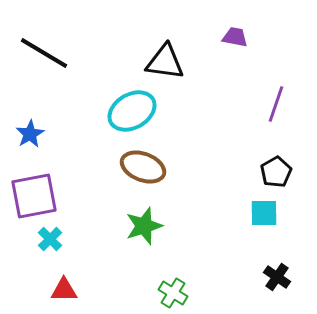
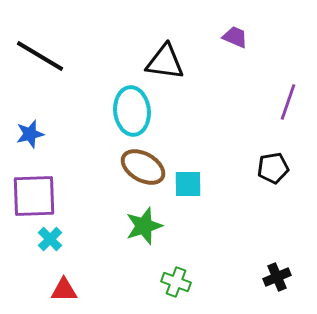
purple trapezoid: rotated 12 degrees clockwise
black line: moved 4 px left, 3 px down
purple line: moved 12 px right, 2 px up
cyan ellipse: rotated 66 degrees counterclockwise
blue star: rotated 16 degrees clockwise
brown ellipse: rotated 9 degrees clockwise
black pentagon: moved 3 px left, 4 px up; rotated 20 degrees clockwise
purple square: rotated 9 degrees clockwise
cyan square: moved 76 px left, 29 px up
black cross: rotated 32 degrees clockwise
green cross: moved 3 px right, 11 px up; rotated 12 degrees counterclockwise
